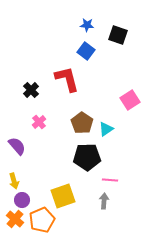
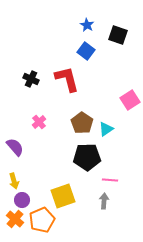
blue star: rotated 24 degrees clockwise
black cross: moved 11 px up; rotated 21 degrees counterclockwise
purple semicircle: moved 2 px left, 1 px down
